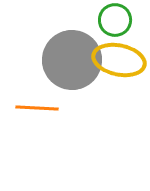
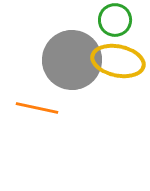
yellow ellipse: moved 1 px left, 1 px down
orange line: rotated 9 degrees clockwise
